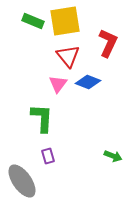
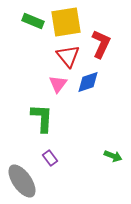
yellow square: moved 1 px right, 1 px down
red L-shape: moved 7 px left, 1 px down
blue diamond: rotated 40 degrees counterclockwise
purple rectangle: moved 2 px right, 2 px down; rotated 21 degrees counterclockwise
